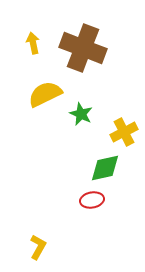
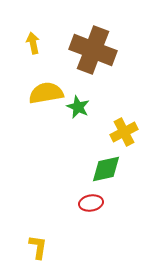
brown cross: moved 10 px right, 2 px down
yellow semicircle: moved 1 px right, 1 px up; rotated 16 degrees clockwise
green star: moved 3 px left, 7 px up
green diamond: moved 1 px right, 1 px down
red ellipse: moved 1 px left, 3 px down
yellow L-shape: rotated 20 degrees counterclockwise
